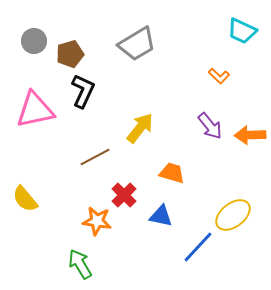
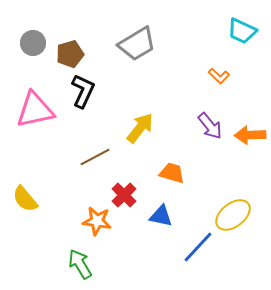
gray circle: moved 1 px left, 2 px down
